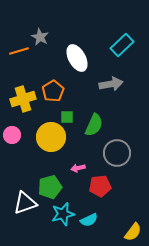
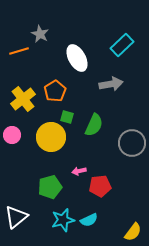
gray star: moved 3 px up
orange pentagon: moved 2 px right
yellow cross: rotated 20 degrees counterclockwise
green square: rotated 16 degrees clockwise
gray circle: moved 15 px right, 10 px up
pink arrow: moved 1 px right, 3 px down
white triangle: moved 9 px left, 14 px down; rotated 20 degrees counterclockwise
cyan star: moved 6 px down
